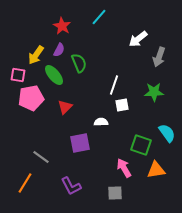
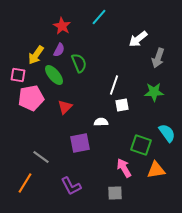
gray arrow: moved 1 px left, 1 px down
